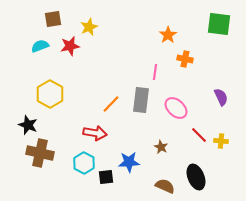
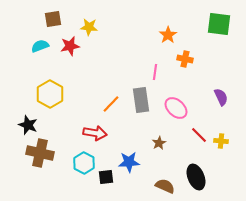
yellow star: rotated 30 degrees clockwise
gray rectangle: rotated 15 degrees counterclockwise
brown star: moved 2 px left, 4 px up; rotated 16 degrees clockwise
